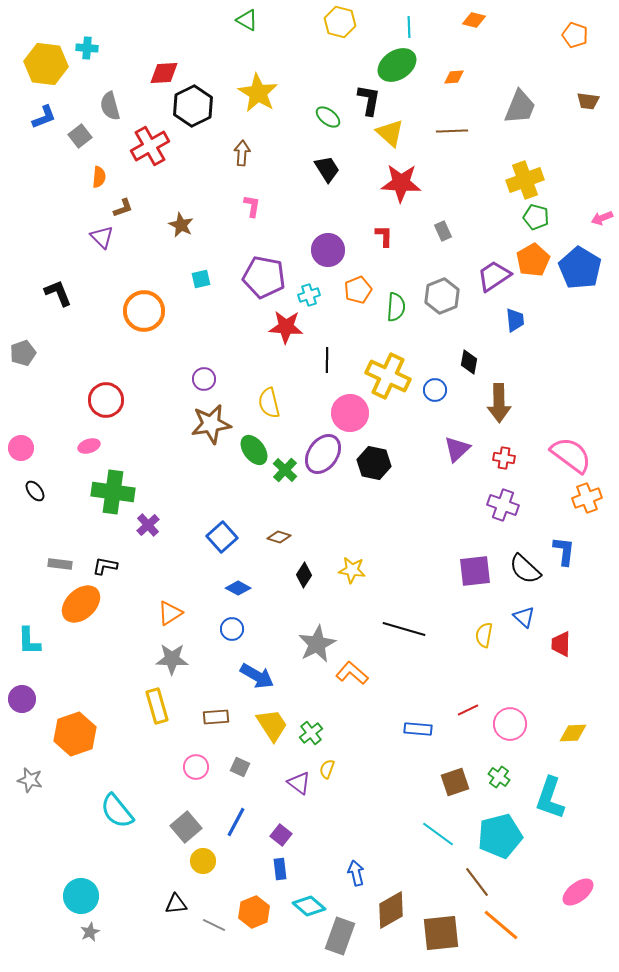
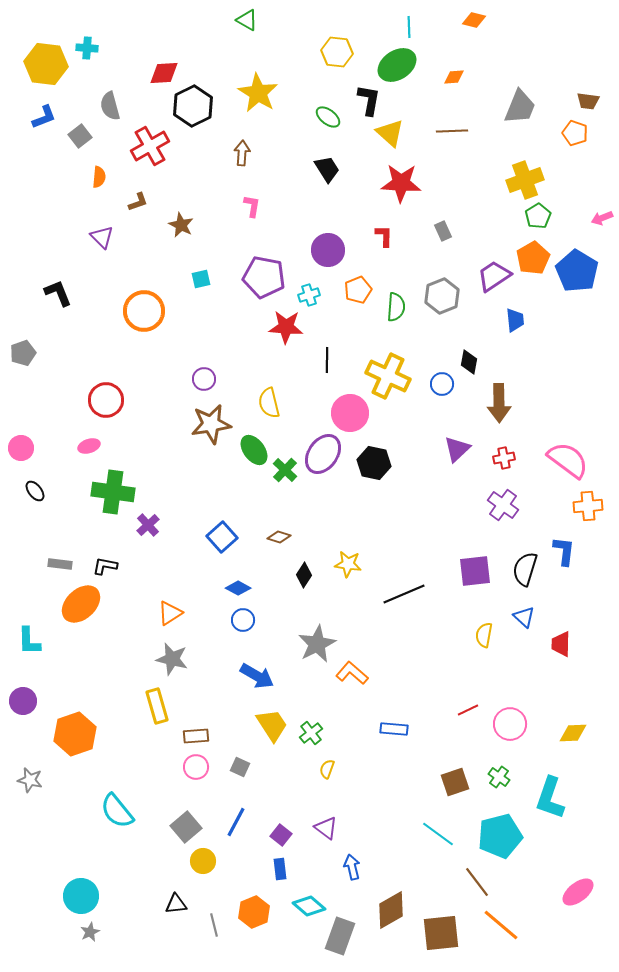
yellow hexagon at (340, 22): moved 3 px left, 30 px down; rotated 8 degrees counterclockwise
orange pentagon at (575, 35): moved 98 px down
brown L-shape at (123, 208): moved 15 px right, 6 px up
green pentagon at (536, 217): moved 2 px right, 1 px up; rotated 25 degrees clockwise
orange pentagon at (533, 260): moved 2 px up
blue pentagon at (580, 268): moved 3 px left, 3 px down
blue circle at (435, 390): moved 7 px right, 6 px up
pink semicircle at (571, 455): moved 3 px left, 5 px down
red cross at (504, 458): rotated 20 degrees counterclockwise
orange cross at (587, 498): moved 1 px right, 8 px down; rotated 16 degrees clockwise
purple cross at (503, 505): rotated 16 degrees clockwise
black semicircle at (525, 569): rotated 64 degrees clockwise
yellow star at (352, 570): moved 4 px left, 6 px up
blue circle at (232, 629): moved 11 px right, 9 px up
black line at (404, 629): moved 35 px up; rotated 39 degrees counterclockwise
gray star at (172, 659): rotated 12 degrees clockwise
purple circle at (22, 699): moved 1 px right, 2 px down
brown rectangle at (216, 717): moved 20 px left, 19 px down
blue rectangle at (418, 729): moved 24 px left
purple triangle at (299, 783): moved 27 px right, 45 px down
blue arrow at (356, 873): moved 4 px left, 6 px up
gray line at (214, 925): rotated 50 degrees clockwise
